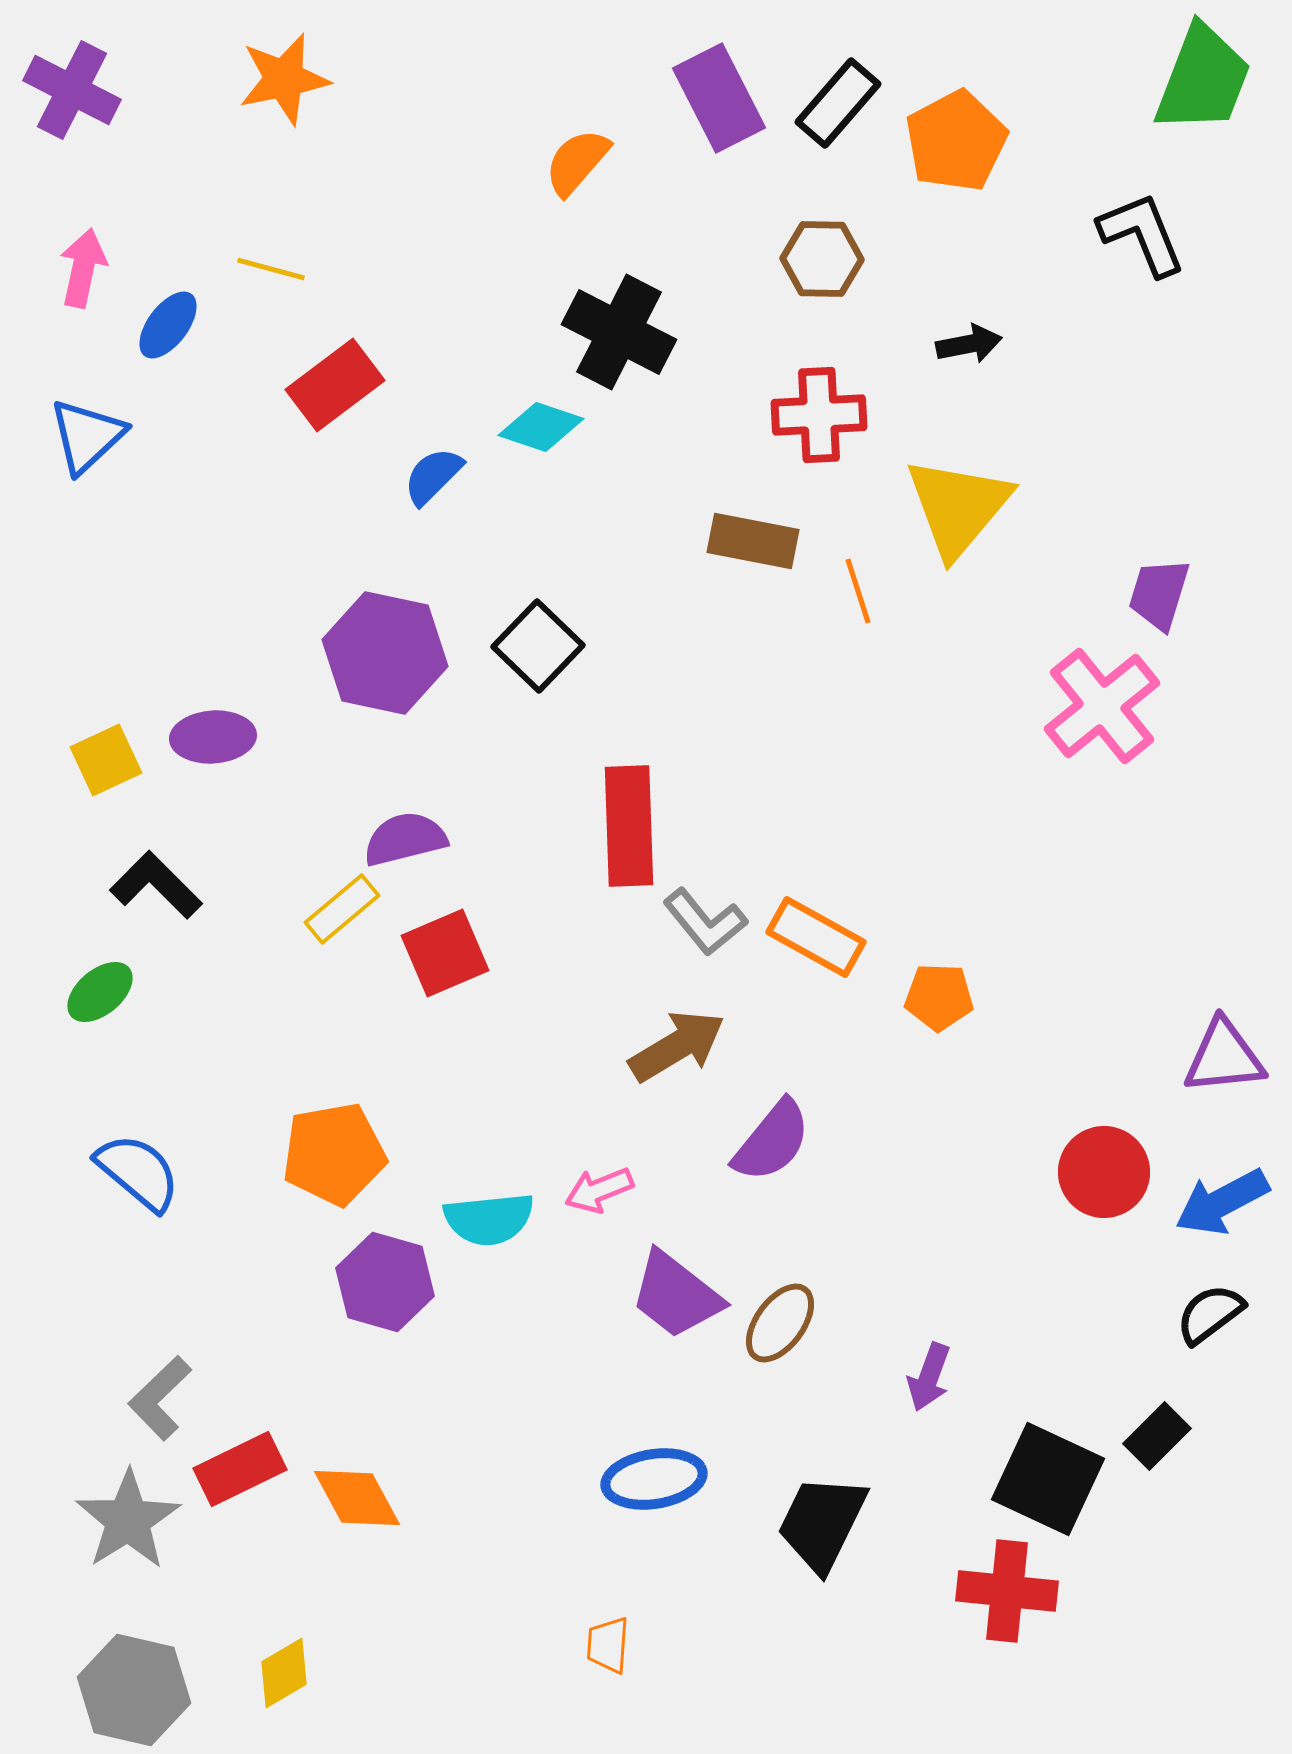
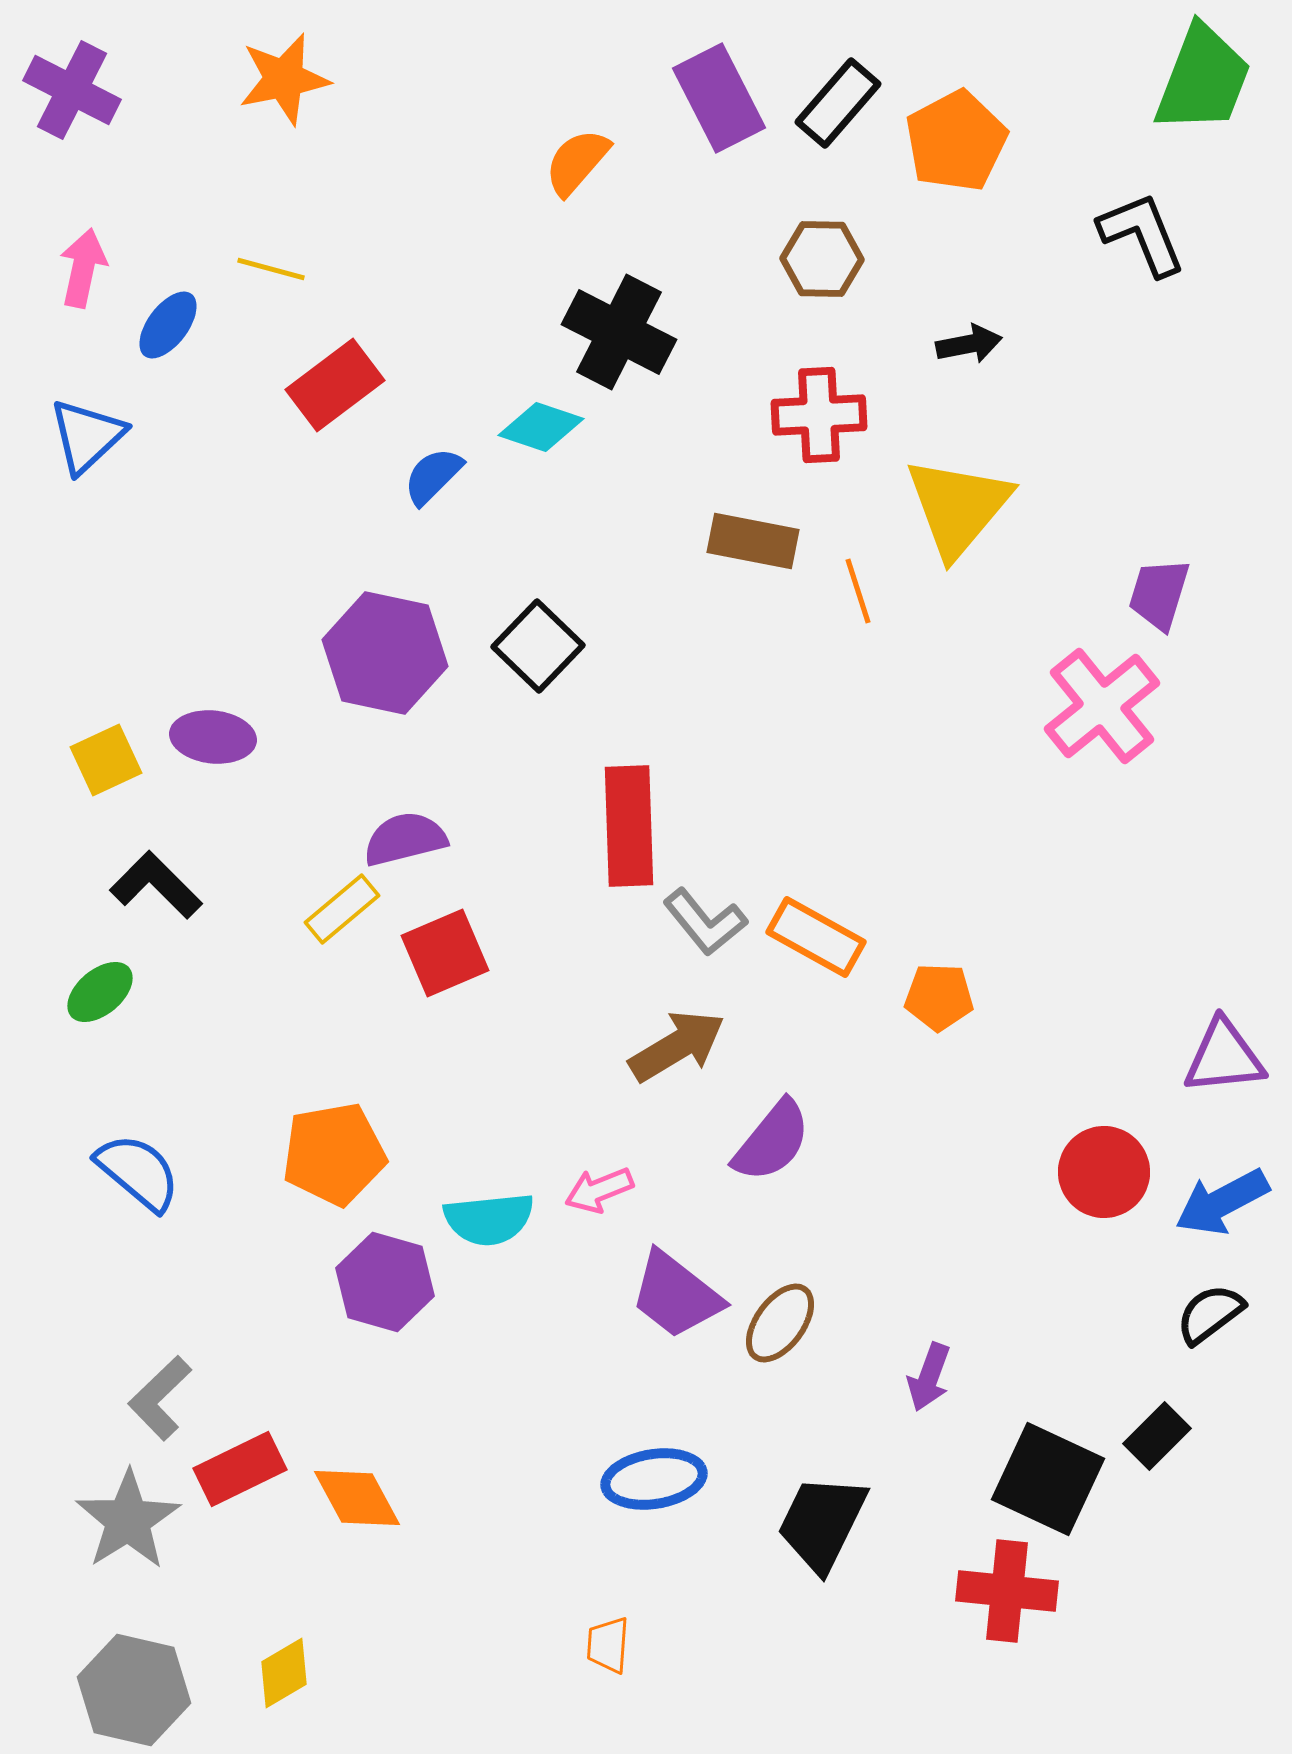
purple ellipse at (213, 737): rotated 10 degrees clockwise
